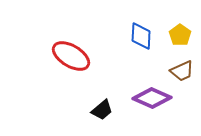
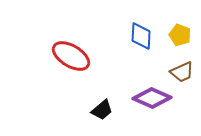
yellow pentagon: rotated 15 degrees counterclockwise
brown trapezoid: moved 1 px down
